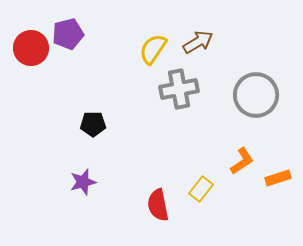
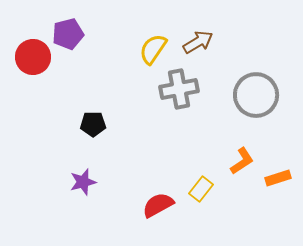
red circle: moved 2 px right, 9 px down
red semicircle: rotated 72 degrees clockwise
